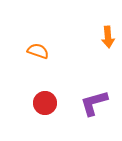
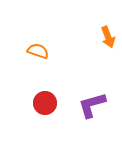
orange arrow: rotated 15 degrees counterclockwise
purple L-shape: moved 2 px left, 2 px down
